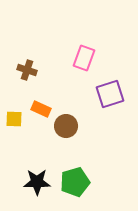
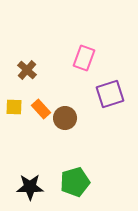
brown cross: rotated 24 degrees clockwise
orange rectangle: rotated 24 degrees clockwise
yellow square: moved 12 px up
brown circle: moved 1 px left, 8 px up
black star: moved 7 px left, 5 px down
